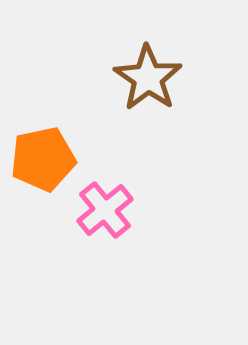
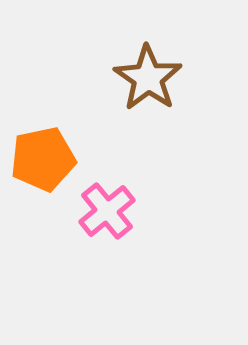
pink cross: moved 2 px right, 1 px down
